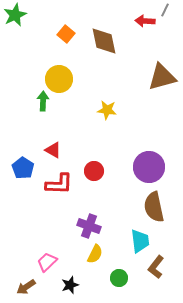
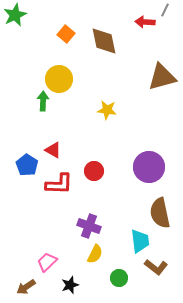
red arrow: moved 1 px down
blue pentagon: moved 4 px right, 3 px up
brown semicircle: moved 6 px right, 6 px down
brown L-shape: rotated 90 degrees counterclockwise
